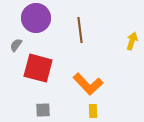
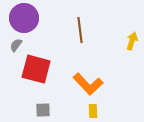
purple circle: moved 12 px left
red square: moved 2 px left, 1 px down
